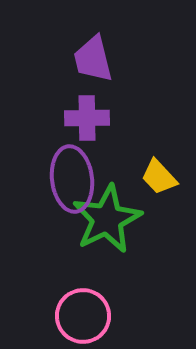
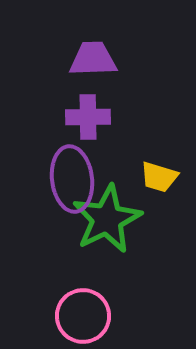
purple trapezoid: rotated 102 degrees clockwise
purple cross: moved 1 px right, 1 px up
yellow trapezoid: rotated 30 degrees counterclockwise
